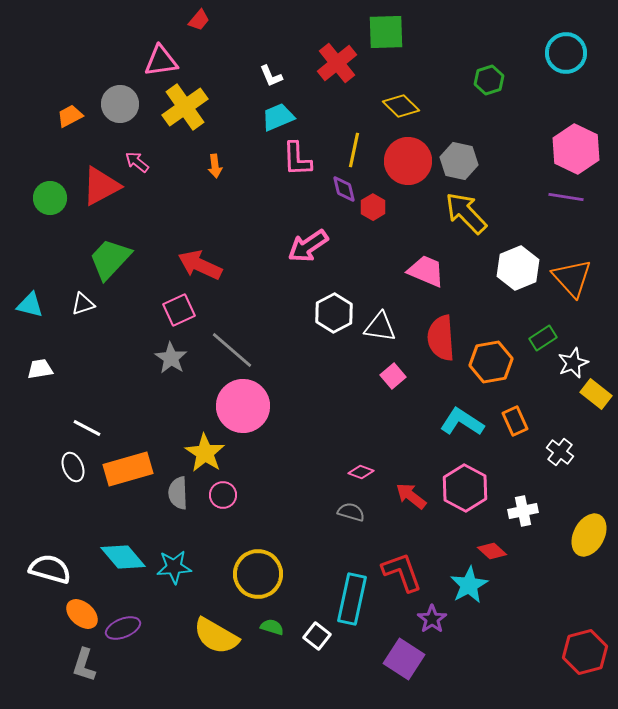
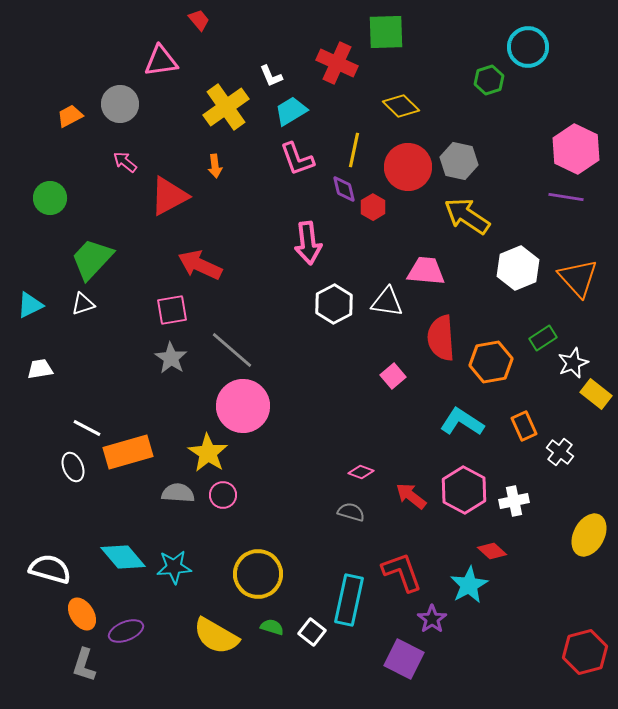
red trapezoid at (199, 20): rotated 80 degrees counterclockwise
cyan circle at (566, 53): moved 38 px left, 6 px up
red cross at (337, 63): rotated 27 degrees counterclockwise
yellow cross at (185, 107): moved 41 px right
cyan trapezoid at (278, 117): moved 13 px right, 6 px up; rotated 8 degrees counterclockwise
pink L-shape at (297, 159): rotated 18 degrees counterclockwise
red circle at (408, 161): moved 6 px down
pink arrow at (137, 162): moved 12 px left
red triangle at (101, 186): moved 68 px right, 10 px down
yellow arrow at (466, 213): moved 1 px right, 3 px down; rotated 12 degrees counterclockwise
pink arrow at (308, 246): moved 3 px up; rotated 63 degrees counterclockwise
green trapezoid at (110, 259): moved 18 px left
pink trapezoid at (426, 271): rotated 18 degrees counterclockwise
orange triangle at (572, 278): moved 6 px right
cyan triangle at (30, 305): rotated 40 degrees counterclockwise
pink square at (179, 310): moved 7 px left; rotated 16 degrees clockwise
white hexagon at (334, 313): moved 9 px up
white triangle at (380, 327): moved 7 px right, 25 px up
orange rectangle at (515, 421): moved 9 px right, 5 px down
yellow star at (205, 453): moved 3 px right
orange rectangle at (128, 469): moved 17 px up
pink hexagon at (465, 488): moved 1 px left, 2 px down
gray semicircle at (178, 493): rotated 96 degrees clockwise
white cross at (523, 511): moved 9 px left, 10 px up
cyan rectangle at (352, 599): moved 3 px left, 1 px down
orange ellipse at (82, 614): rotated 16 degrees clockwise
purple ellipse at (123, 628): moved 3 px right, 3 px down
white square at (317, 636): moved 5 px left, 4 px up
purple square at (404, 659): rotated 6 degrees counterclockwise
